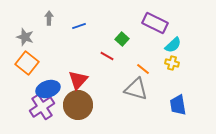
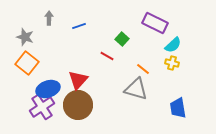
blue trapezoid: moved 3 px down
